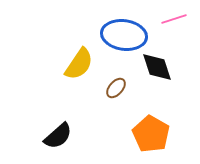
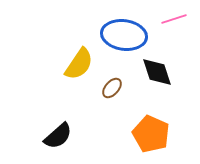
black diamond: moved 5 px down
brown ellipse: moved 4 px left
orange pentagon: rotated 6 degrees counterclockwise
